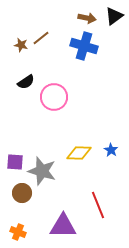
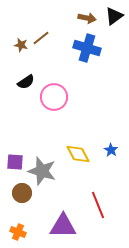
blue cross: moved 3 px right, 2 px down
yellow diamond: moved 1 px left, 1 px down; rotated 60 degrees clockwise
